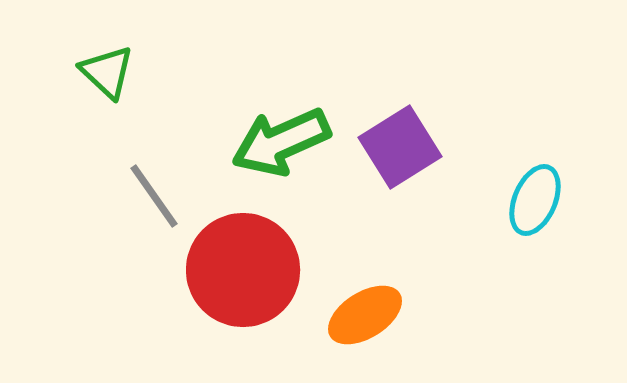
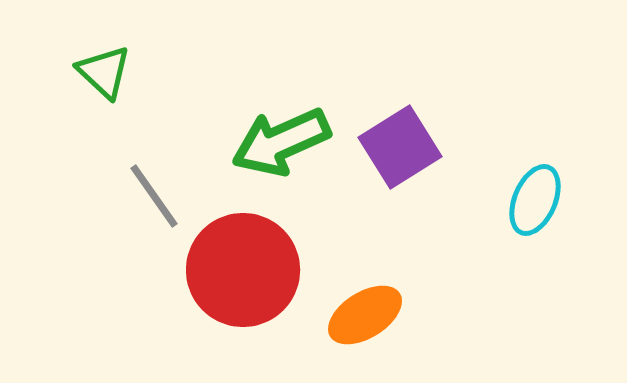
green triangle: moved 3 px left
